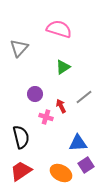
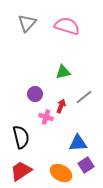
pink semicircle: moved 8 px right, 3 px up
gray triangle: moved 8 px right, 25 px up
green triangle: moved 5 px down; rotated 21 degrees clockwise
red arrow: rotated 48 degrees clockwise
